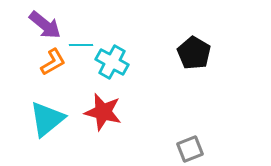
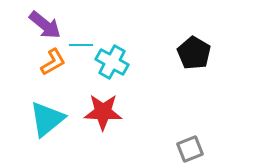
red star: rotated 12 degrees counterclockwise
